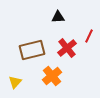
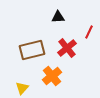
red line: moved 4 px up
yellow triangle: moved 7 px right, 6 px down
